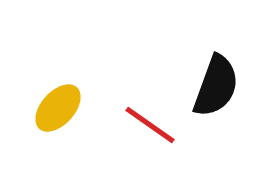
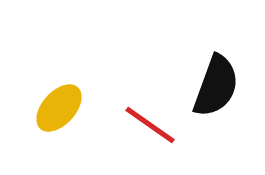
yellow ellipse: moved 1 px right
